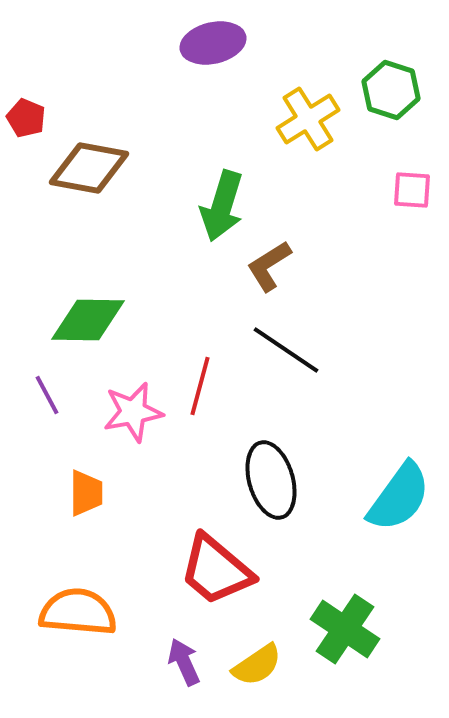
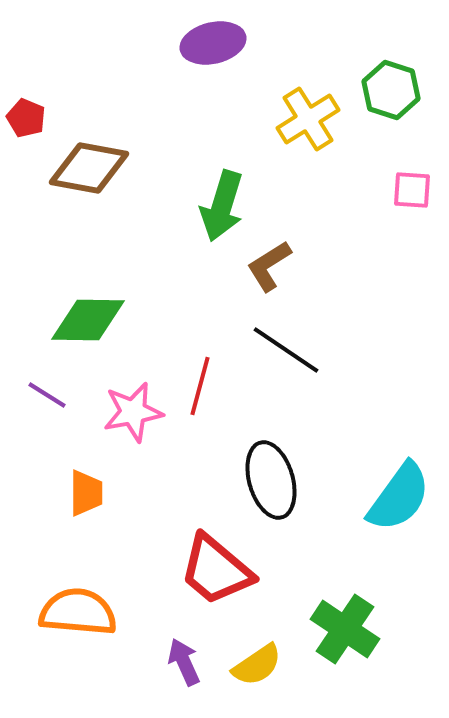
purple line: rotated 30 degrees counterclockwise
